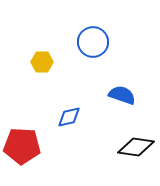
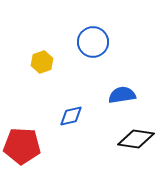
yellow hexagon: rotated 20 degrees counterclockwise
blue semicircle: rotated 28 degrees counterclockwise
blue diamond: moved 2 px right, 1 px up
black diamond: moved 8 px up
